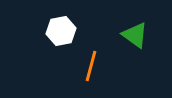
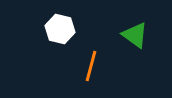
white hexagon: moved 1 px left, 2 px up; rotated 24 degrees clockwise
